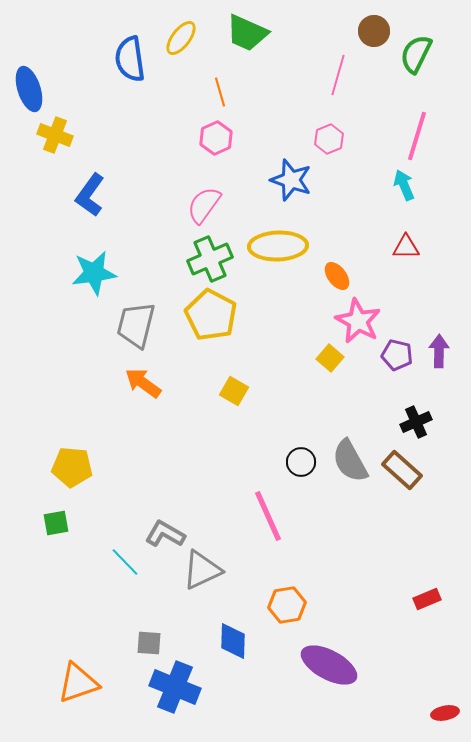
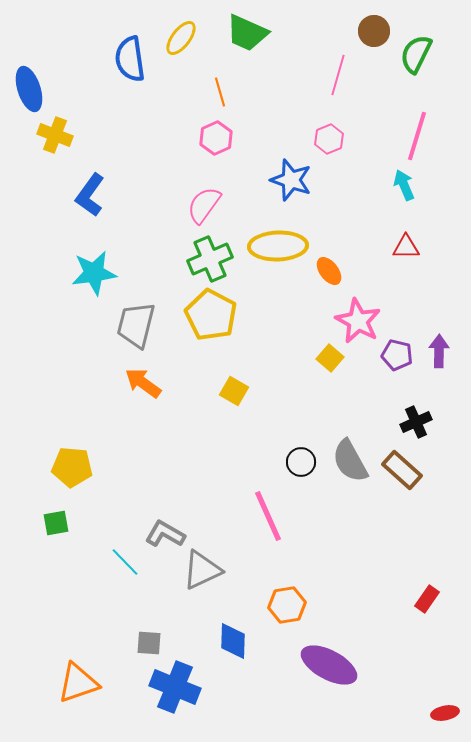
orange ellipse at (337, 276): moved 8 px left, 5 px up
red rectangle at (427, 599): rotated 32 degrees counterclockwise
